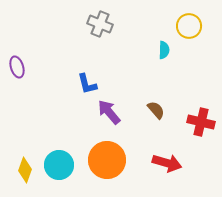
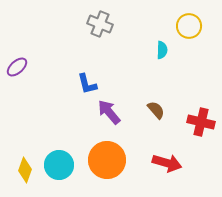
cyan semicircle: moved 2 px left
purple ellipse: rotated 65 degrees clockwise
